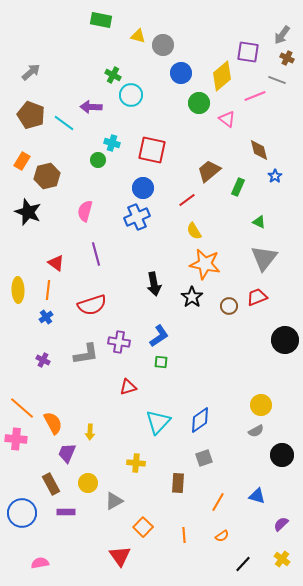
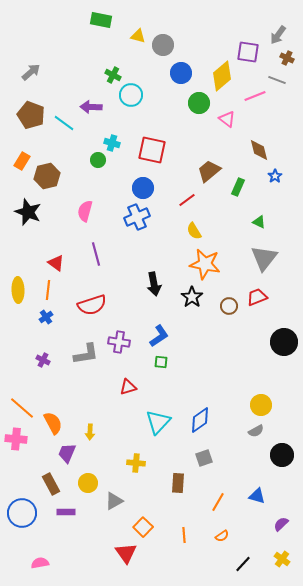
gray arrow at (282, 35): moved 4 px left
black circle at (285, 340): moved 1 px left, 2 px down
red triangle at (120, 556): moved 6 px right, 3 px up
